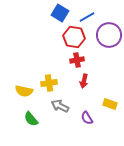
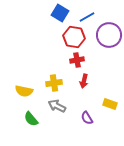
yellow cross: moved 5 px right
gray arrow: moved 3 px left
